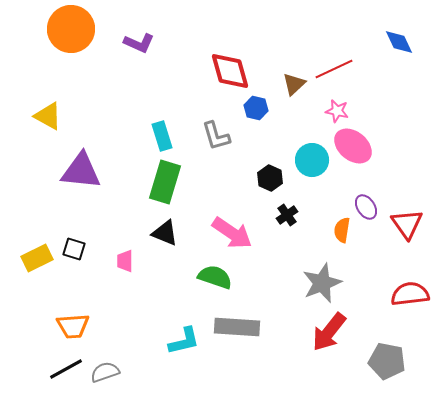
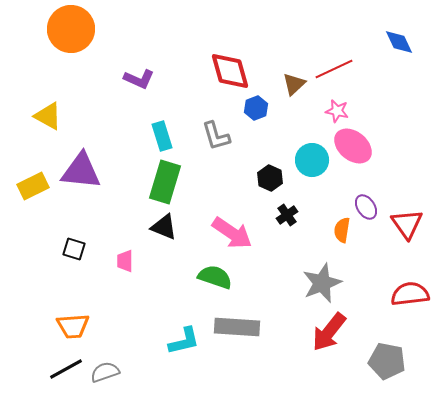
purple L-shape: moved 36 px down
blue hexagon: rotated 25 degrees clockwise
black triangle: moved 1 px left, 6 px up
yellow rectangle: moved 4 px left, 72 px up
